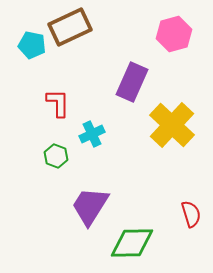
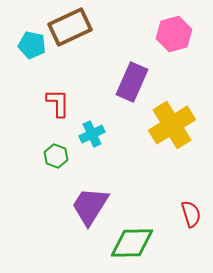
yellow cross: rotated 15 degrees clockwise
